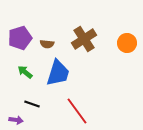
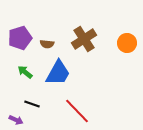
blue trapezoid: rotated 12 degrees clockwise
red line: rotated 8 degrees counterclockwise
purple arrow: rotated 16 degrees clockwise
